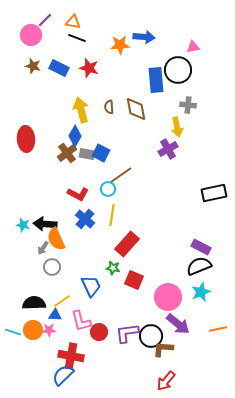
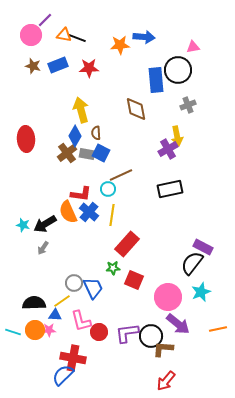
orange triangle at (73, 22): moved 9 px left, 13 px down
blue rectangle at (59, 68): moved 1 px left, 3 px up; rotated 48 degrees counterclockwise
red star at (89, 68): rotated 18 degrees counterclockwise
gray cross at (188, 105): rotated 28 degrees counterclockwise
brown semicircle at (109, 107): moved 13 px left, 26 px down
yellow arrow at (177, 127): moved 9 px down
brown line at (121, 175): rotated 10 degrees clockwise
black rectangle at (214, 193): moved 44 px left, 4 px up
red L-shape at (78, 194): moved 3 px right; rotated 20 degrees counterclockwise
blue cross at (85, 219): moved 4 px right, 7 px up
black arrow at (45, 224): rotated 35 degrees counterclockwise
orange semicircle at (56, 239): moved 12 px right, 27 px up
purple rectangle at (201, 247): moved 2 px right
black semicircle at (199, 266): moved 7 px left, 3 px up; rotated 30 degrees counterclockwise
gray circle at (52, 267): moved 22 px right, 16 px down
green star at (113, 268): rotated 16 degrees counterclockwise
blue trapezoid at (91, 286): moved 2 px right, 2 px down
orange circle at (33, 330): moved 2 px right
red cross at (71, 356): moved 2 px right, 2 px down
